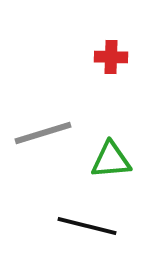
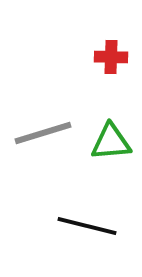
green triangle: moved 18 px up
